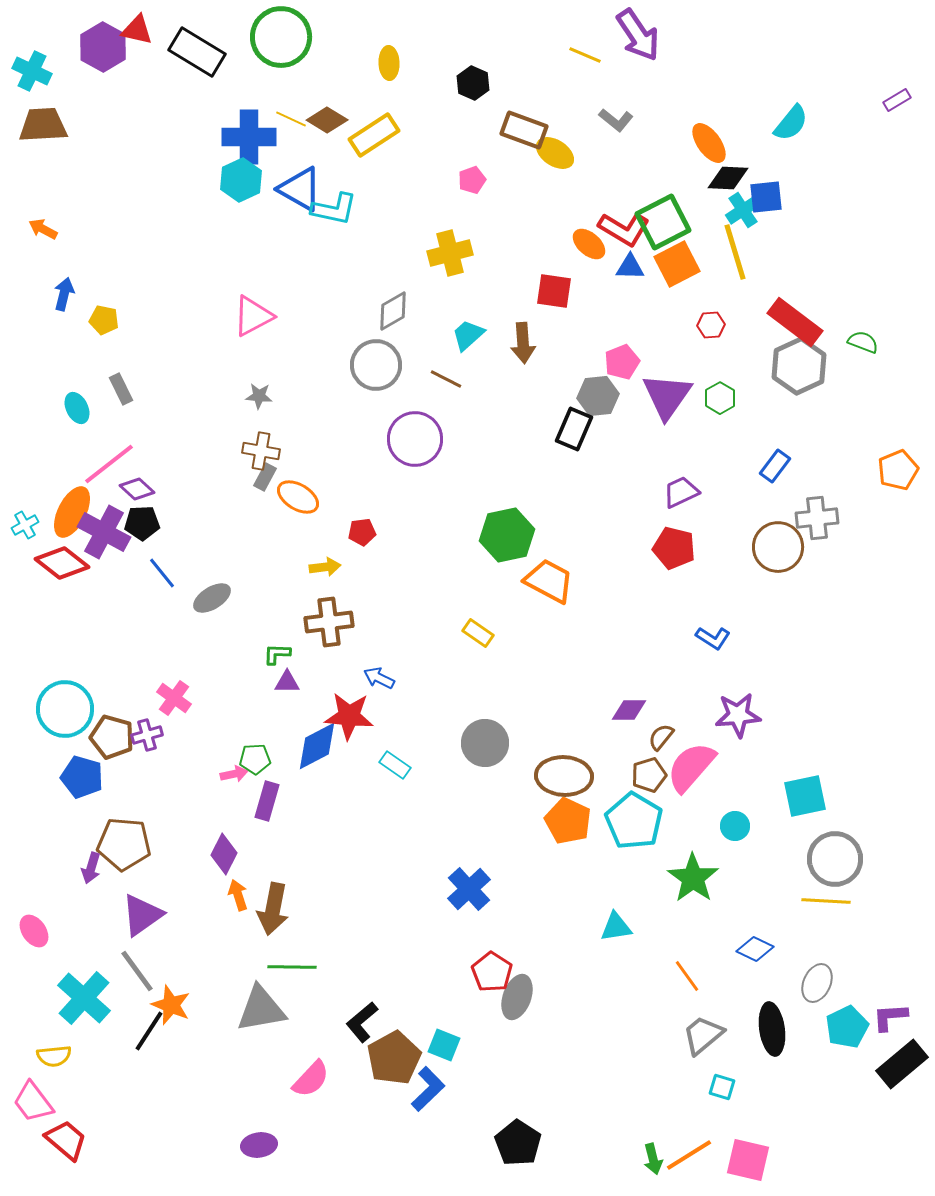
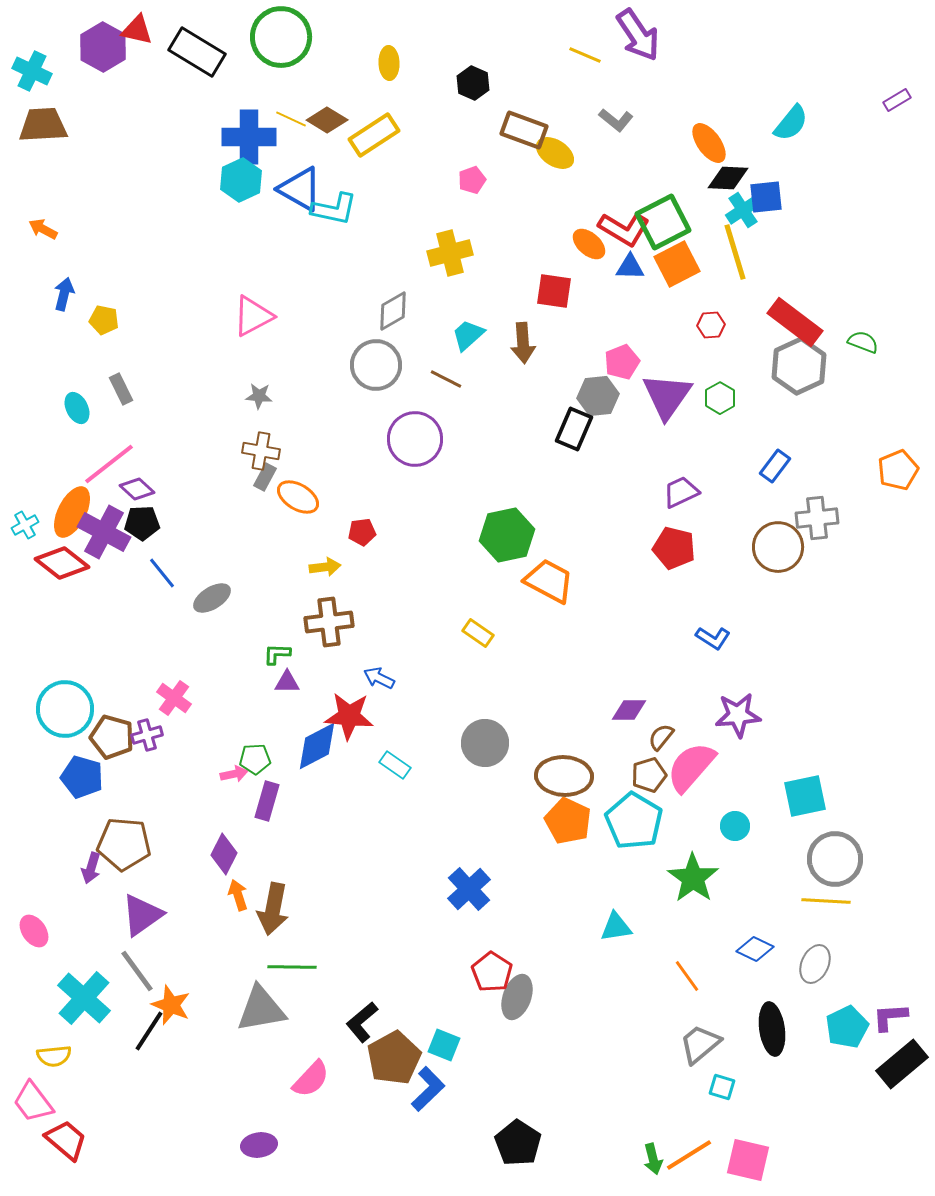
gray ellipse at (817, 983): moved 2 px left, 19 px up
gray trapezoid at (703, 1035): moved 3 px left, 9 px down
